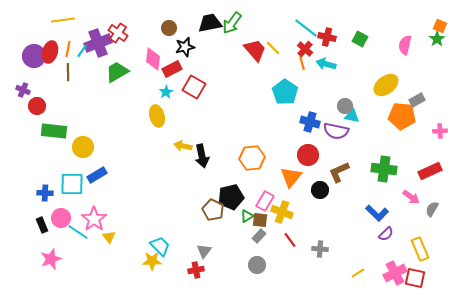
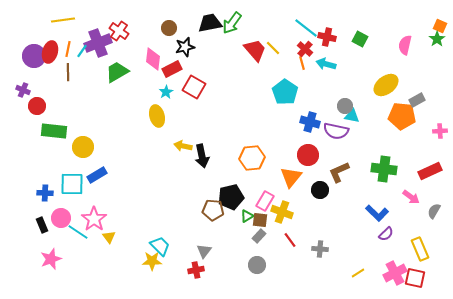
red cross at (118, 33): moved 1 px right, 2 px up
gray semicircle at (432, 209): moved 2 px right, 2 px down
brown pentagon at (213, 210): rotated 20 degrees counterclockwise
